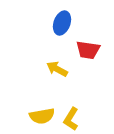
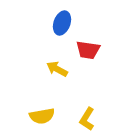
yellow L-shape: moved 16 px right
